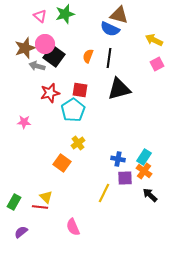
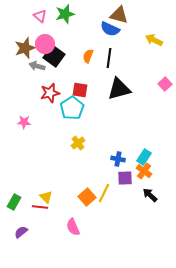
pink square: moved 8 px right, 20 px down; rotated 16 degrees counterclockwise
cyan pentagon: moved 1 px left, 2 px up
orange square: moved 25 px right, 34 px down; rotated 12 degrees clockwise
